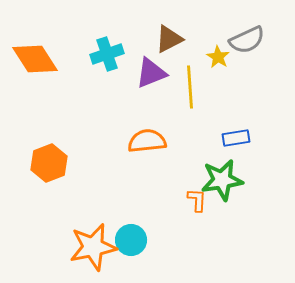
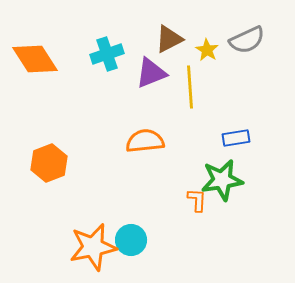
yellow star: moved 11 px left, 7 px up
orange semicircle: moved 2 px left
